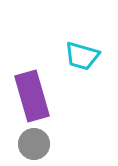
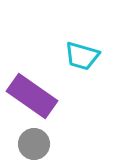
purple rectangle: rotated 39 degrees counterclockwise
